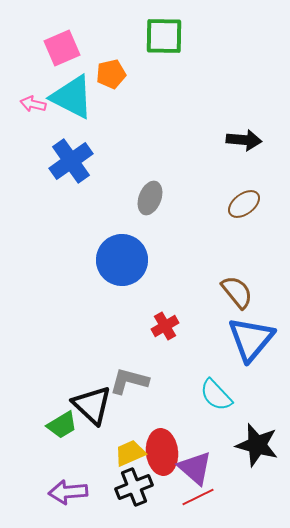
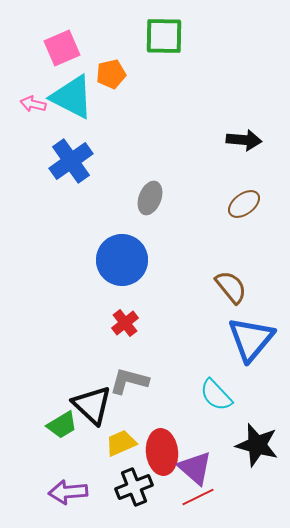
brown semicircle: moved 6 px left, 5 px up
red cross: moved 40 px left, 3 px up; rotated 8 degrees counterclockwise
yellow trapezoid: moved 9 px left, 10 px up
